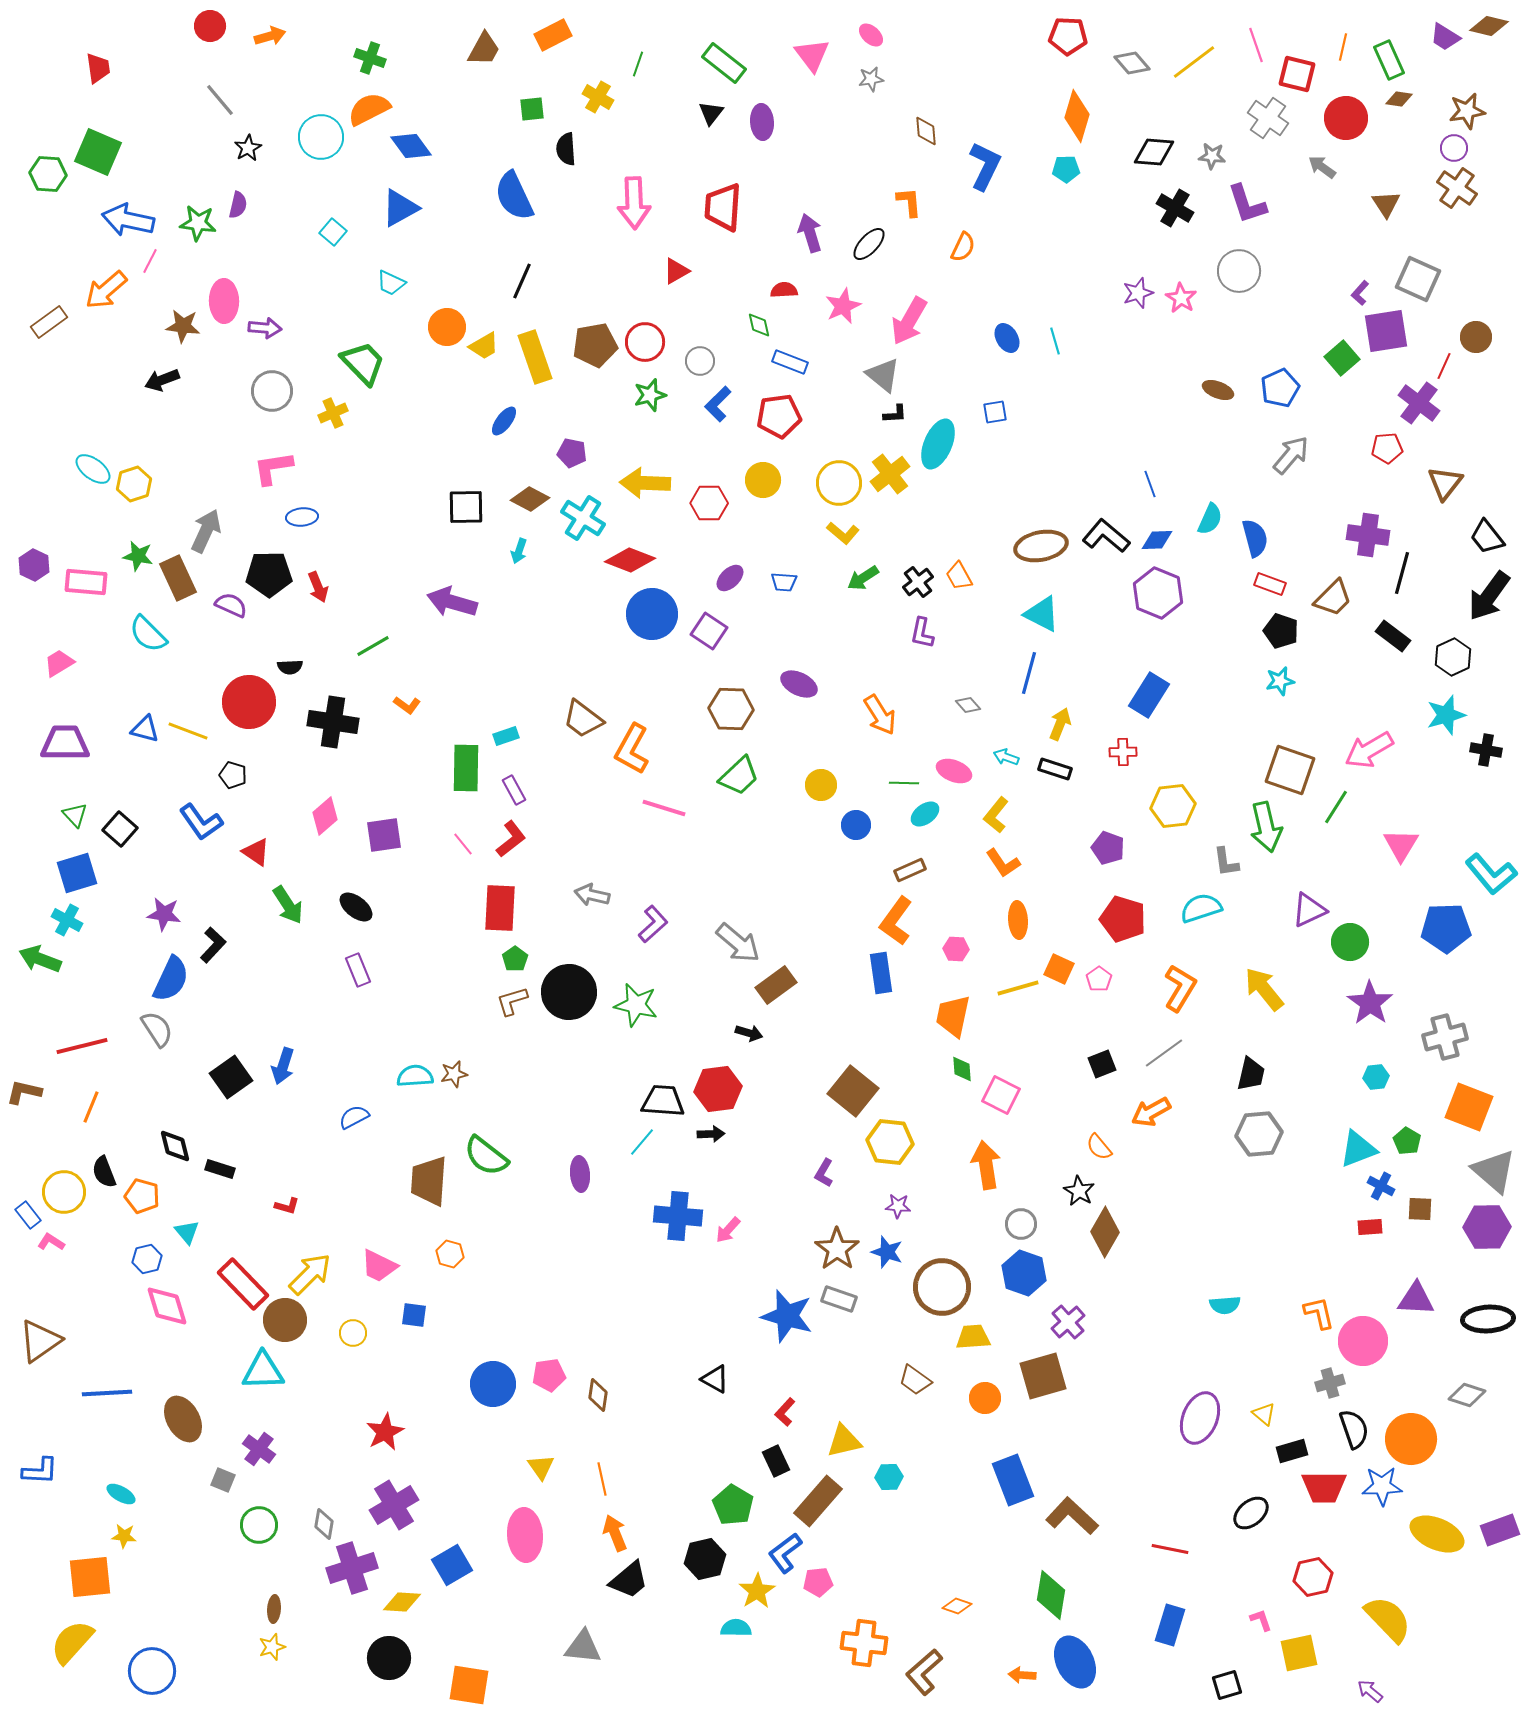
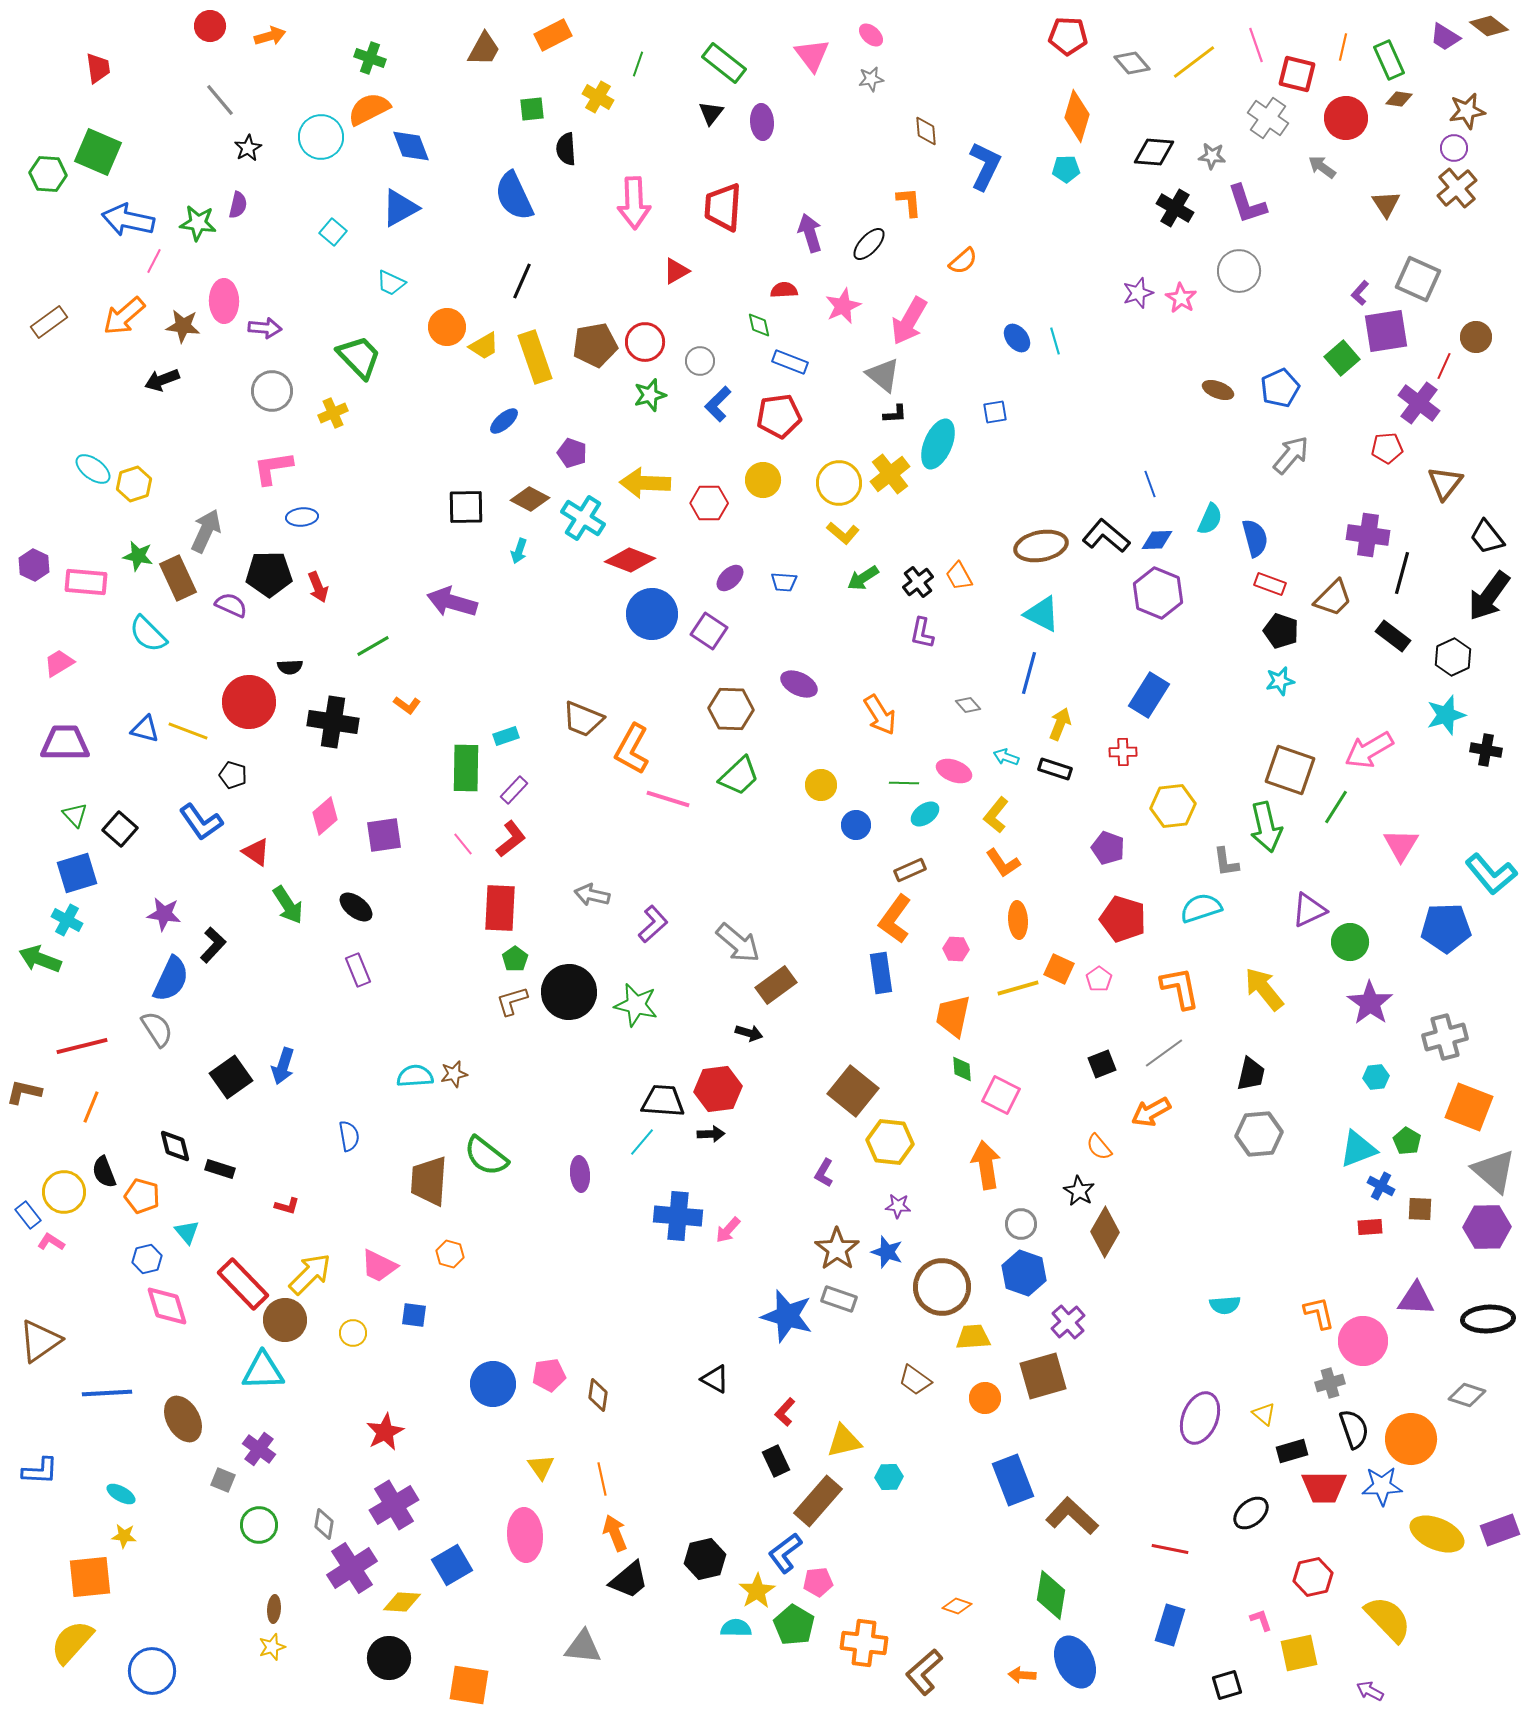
brown diamond at (1489, 26): rotated 24 degrees clockwise
blue diamond at (411, 146): rotated 15 degrees clockwise
brown cross at (1457, 188): rotated 15 degrees clockwise
orange semicircle at (963, 247): moved 14 px down; rotated 24 degrees clockwise
pink line at (150, 261): moved 4 px right
orange arrow at (106, 290): moved 18 px right, 26 px down
blue ellipse at (1007, 338): moved 10 px right; rotated 8 degrees counterclockwise
green trapezoid at (363, 363): moved 4 px left, 6 px up
blue ellipse at (504, 421): rotated 12 degrees clockwise
purple pentagon at (572, 453): rotated 8 degrees clockwise
brown trapezoid at (583, 719): rotated 15 degrees counterclockwise
purple rectangle at (514, 790): rotated 72 degrees clockwise
pink line at (664, 808): moved 4 px right, 9 px up
orange L-shape at (896, 921): moved 1 px left, 2 px up
orange L-shape at (1180, 988): rotated 42 degrees counterclockwise
blue semicircle at (354, 1117): moved 5 px left, 19 px down; rotated 108 degrees clockwise
green pentagon at (733, 1505): moved 61 px right, 120 px down
purple cross at (352, 1568): rotated 15 degrees counterclockwise
purple arrow at (1370, 1691): rotated 12 degrees counterclockwise
